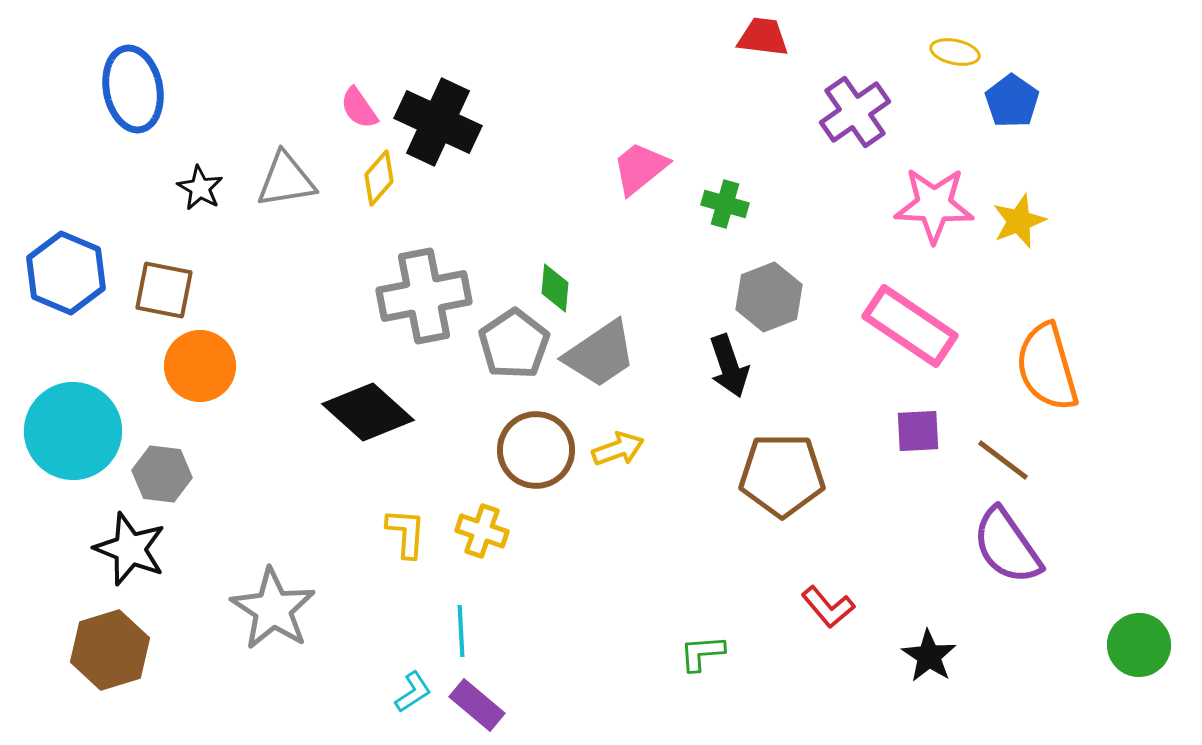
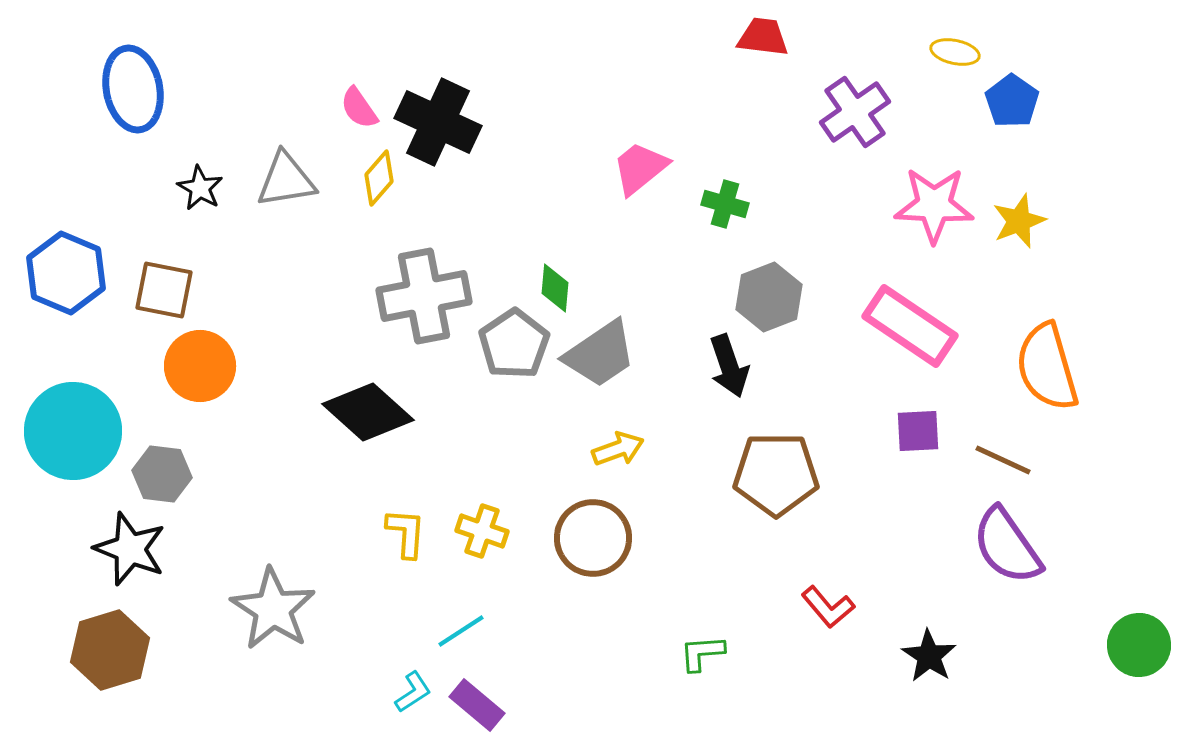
brown circle at (536, 450): moved 57 px right, 88 px down
brown line at (1003, 460): rotated 12 degrees counterclockwise
brown pentagon at (782, 475): moved 6 px left, 1 px up
cyan line at (461, 631): rotated 60 degrees clockwise
